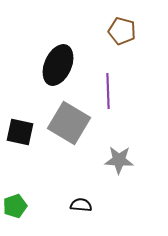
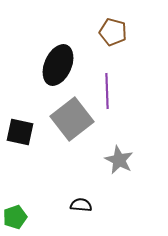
brown pentagon: moved 9 px left, 1 px down
purple line: moved 1 px left
gray square: moved 3 px right, 4 px up; rotated 21 degrees clockwise
gray star: rotated 24 degrees clockwise
green pentagon: moved 11 px down
